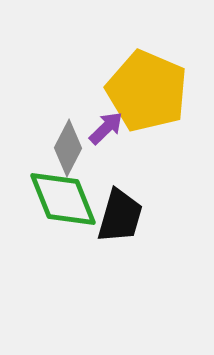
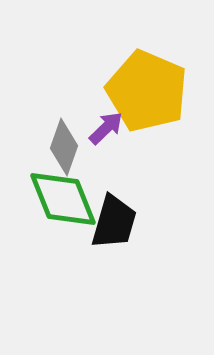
gray diamond: moved 4 px left, 1 px up; rotated 8 degrees counterclockwise
black trapezoid: moved 6 px left, 6 px down
